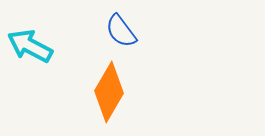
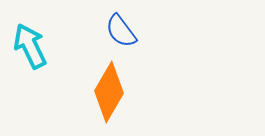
cyan arrow: rotated 36 degrees clockwise
